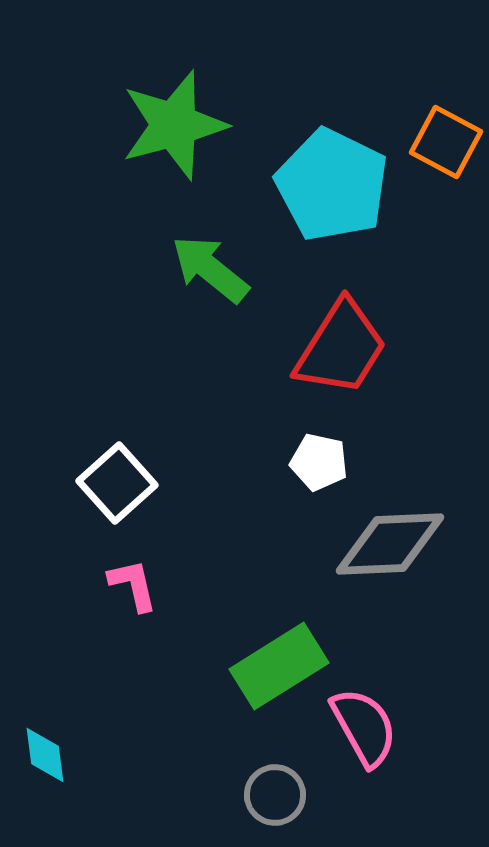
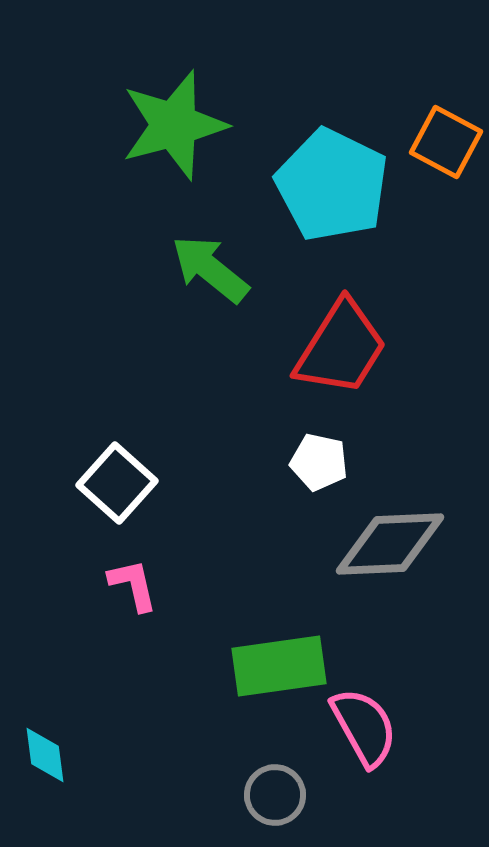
white square: rotated 6 degrees counterclockwise
green rectangle: rotated 24 degrees clockwise
